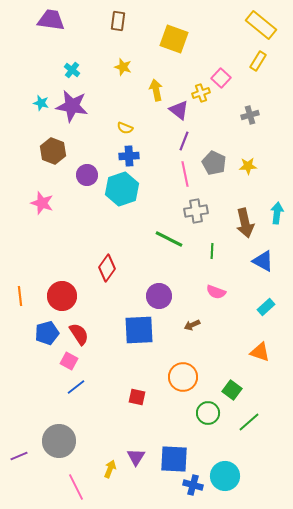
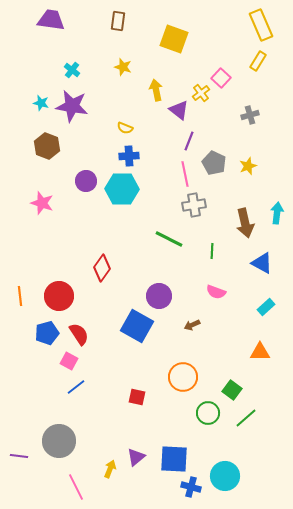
yellow rectangle at (261, 25): rotated 28 degrees clockwise
yellow cross at (201, 93): rotated 18 degrees counterclockwise
purple line at (184, 141): moved 5 px right
brown hexagon at (53, 151): moved 6 px left, 5 px up
yellow star at (248, 166): rotated 18 degrees counterclockwise
purple circle at (87, 175): moved 1 px left, 6 px down
cyan hexagon at (122, 189): rotated 20 degrees clockwise
gray cross at (196, 211): moved 2 px left, 6 px up
blue triangle at (263, 261): moved 1 px left, 2 px down
red diamond at (107, 268): moved 5 px left
red circle at (62, 296): moved 3 px left
blue square at (139, 330): moved 2 px left, 4 px up; rotated 32 degrees clockwise
orange triangle at (260, 352): rotated 20 degrees counterclockwise
green line at (249, 422): moved 3 px left, 4 px up
purple line at (19, 456): rotated 30 degrees clockwise
purple triangle at (136, 457): rotated 18 degrees clockwise
blue cross at (193, 485): moved 2 px left, 2 px down
